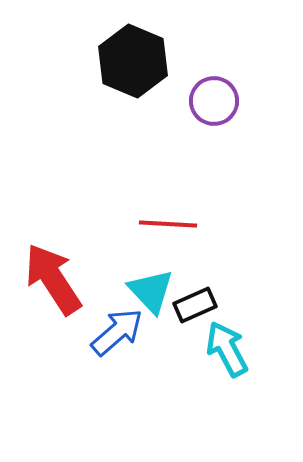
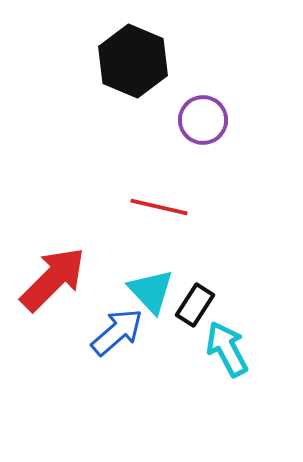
purple circle: moved 11 px left, 19 px down
red line: moved 9 px left, 17 px up; rotated 10 degrees clockwise
red arrow: rotated 78 degrees clockwise
black rectangle: rotated 33 degrees counterclockwise
